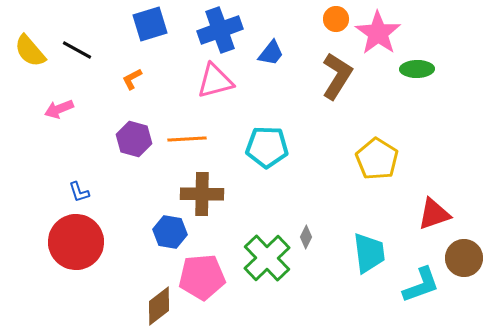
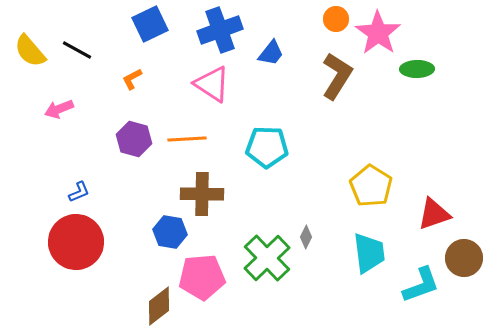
blue square: rotated 9 degrees counterclockwise
pink triangle: moved 3 px left, 3 px down; rotated 48 degrees clockwise
yellow pentagon: moved 6 px left, 27 px down
blue L-shape: rotated 95 degrees counterclockwise
